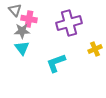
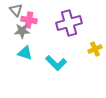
gray triangle: moved 1 px right
pink cross: moved 1 px down
cyan triangle: moved 3 px right, 5 px down; rotated 35 degrees counterclockwise
cyan L-shape: rotated 115 degrees counterclockwise
